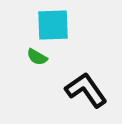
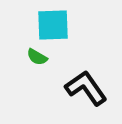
black L-shape: moved 2 px up
